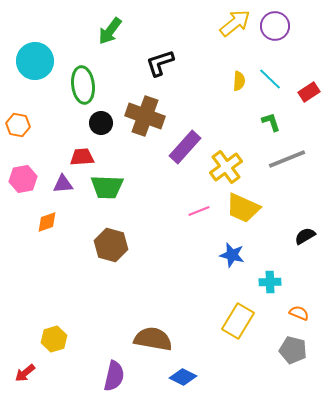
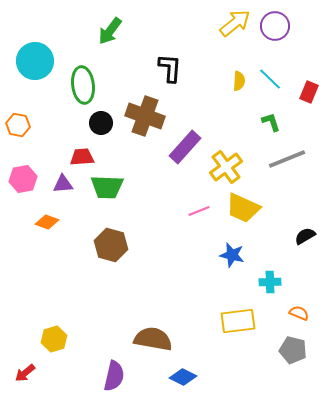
black L-shape: moved 10 px right, 5 px down; rotated 112 degrees clockwise
red rectangle: rotated 35 degrees counterclockwise
orange diamond: rotated 40 degrees clockwise
yellow rectangle: rotated 52 degrees clockwise
